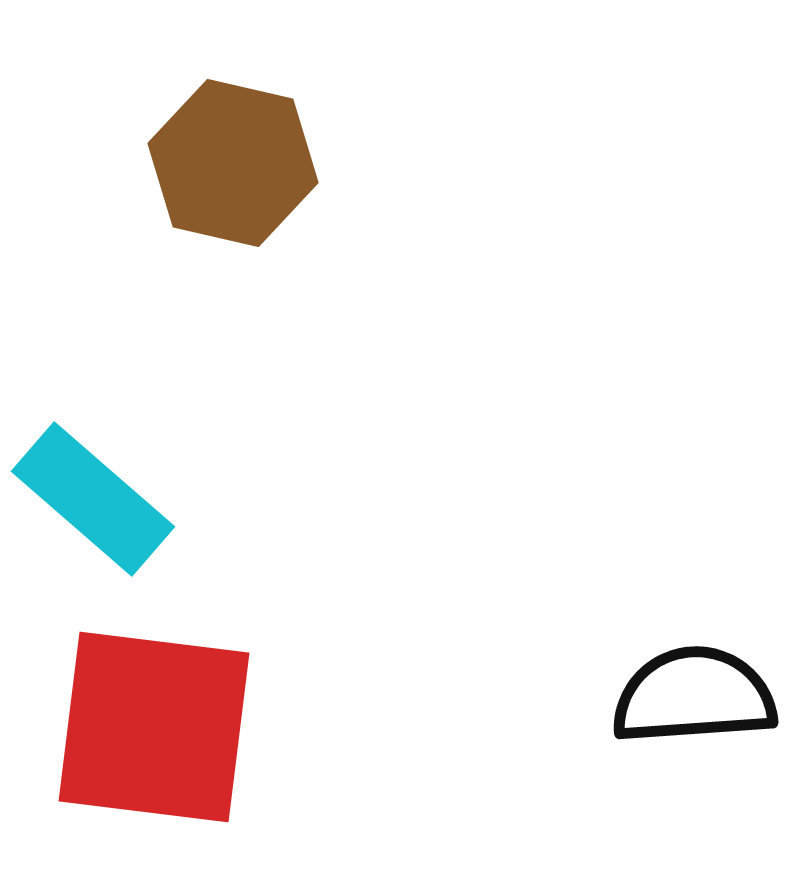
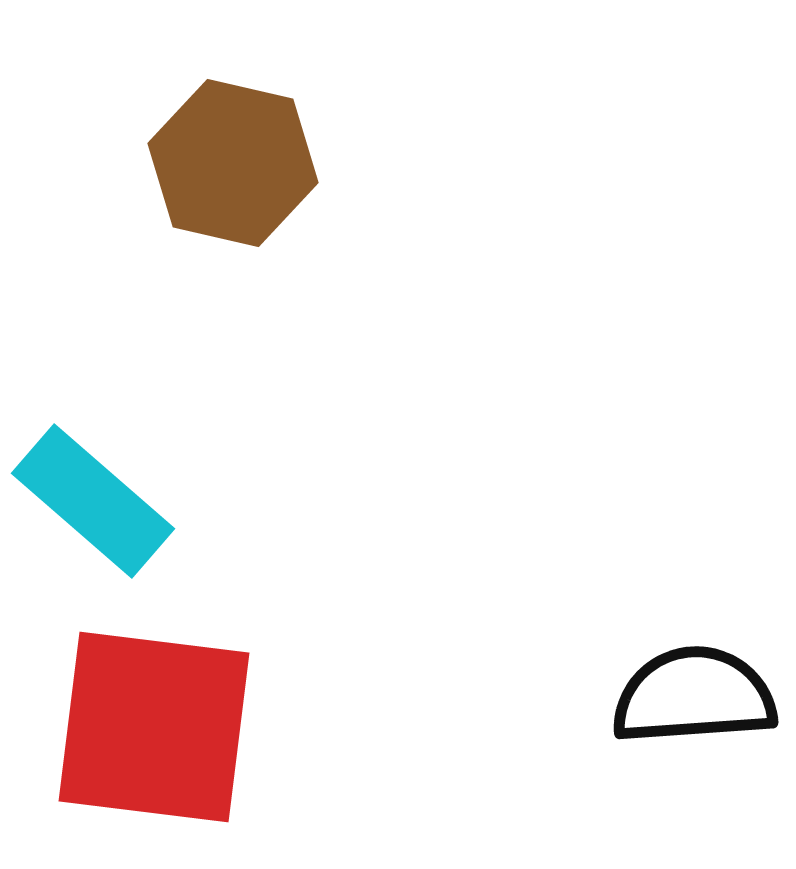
cyan rectangle: moved 2 px down
